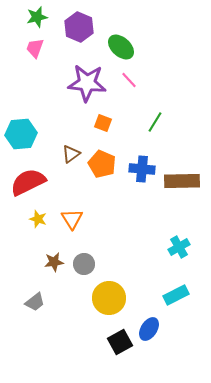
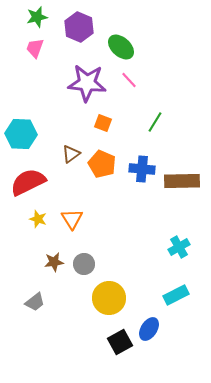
cyan hexagon: rotated 8 degrees clockwise
